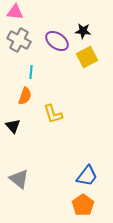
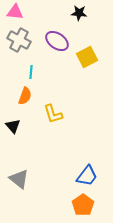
black star: moved 4 px left, 18 px up
